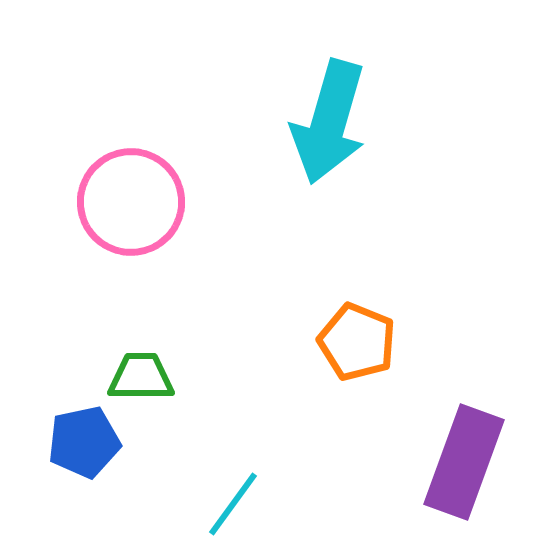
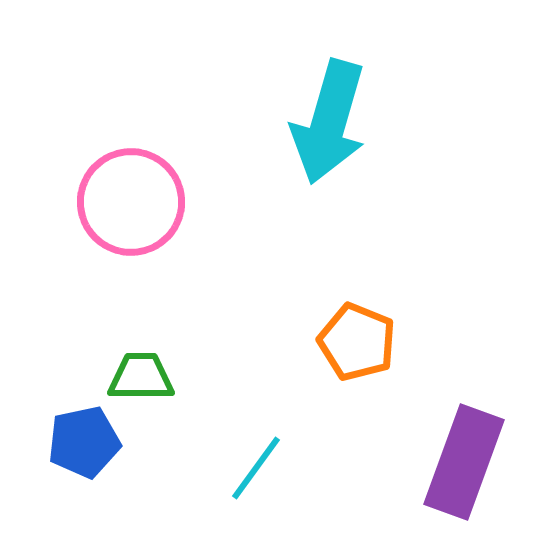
cyan line: moved 23 px right, 36 px up
